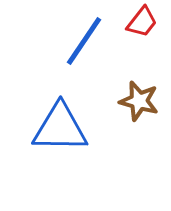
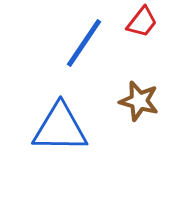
blue line: moved 2 px down
